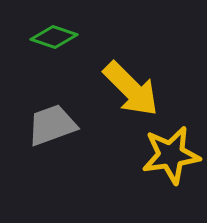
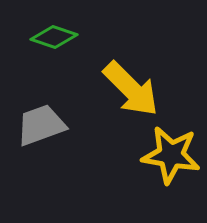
gray trapezoid: moved 11 px left
yellow star: rotated 18 degrees clockwise
